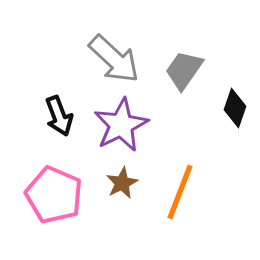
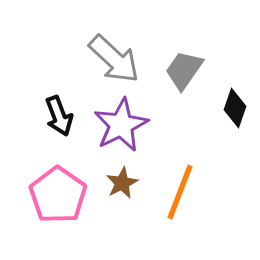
pink pentagon: moved 4 px right; rotated 12 degrees clockwise
